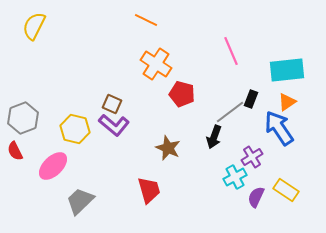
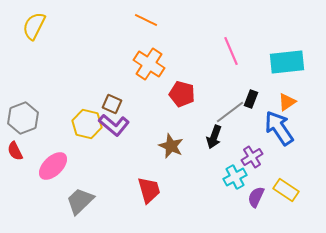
orange cross: moved 7 px left
cyan rectangle: moved 8 px up
yellow hexagon: moved 12 px right, 5 px up
brown star: moved 3 px right, 2 px up
